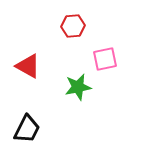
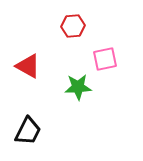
green star: rotated 8 degrees clockwise
black trapezoid: moved 1 px right, 2 px down
